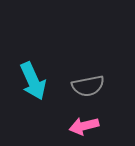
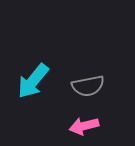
cyan arrow: rotated 63 degrees clockwise
